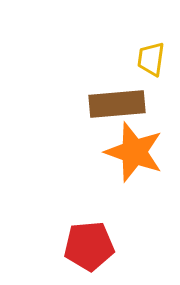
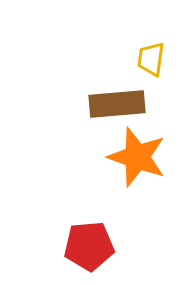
orange star: moved 3 px right, 5 px down
